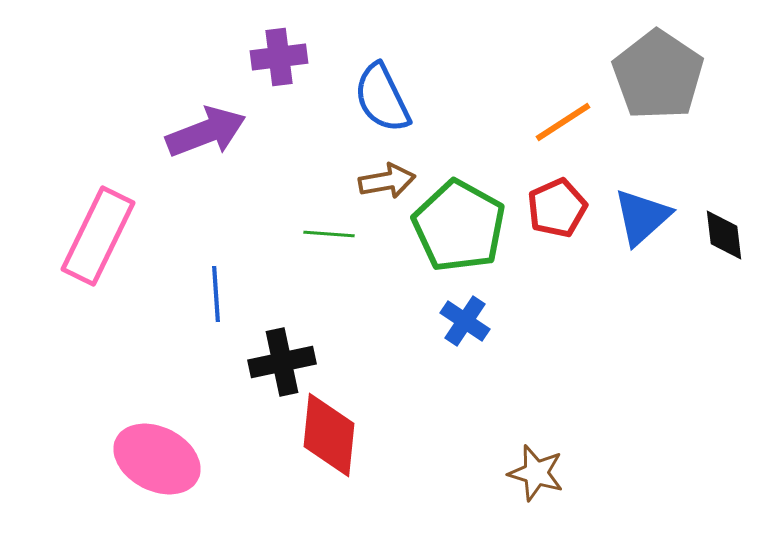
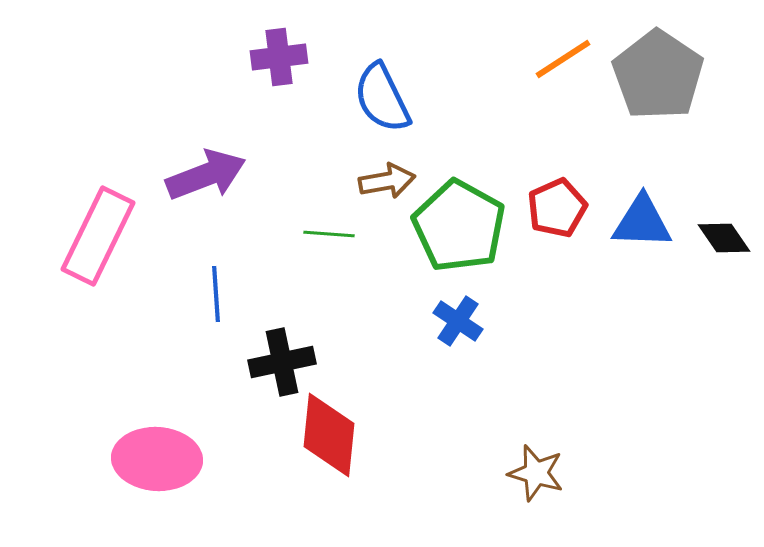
orange line: moved 63 px up
purple arrow: moved 43 px down
blue triangle: moved 5 px down; rotated 44 degrees clockwise
black diamond: moved 3 px down; rotated 28 degrees counterclockwise
blue cross: moved 7 px left
pink ellipse: rotated 24 degrees counterclockwise
